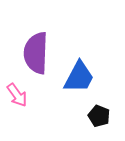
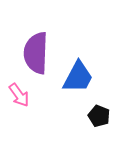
blue trapezoid: moved 1 px left
pink arrow: moved 2 px right
